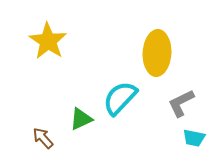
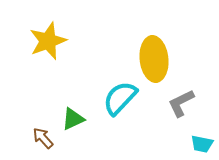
yellow star: rotated 18 degrees clockwise
yellow ellipse: moved 3 px left, 6 px down; rotated 9 degrees counterclockwise
green triangle: moved 8 px left
cyan trapezoid: moved 8 px right, 6 px down
